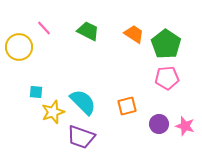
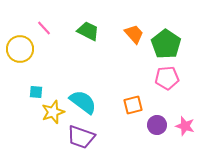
orange trapezoid: rotated 15 degrees clockwise
yellow circle: moved 1 px right, 2 px down
cyan semicircle: rotated 8 degrees counterclockwise
orange square: moved 6 px right, 1 px up
purple circle: moved 2 px left, 1 px down
